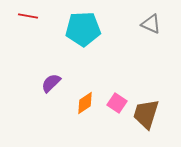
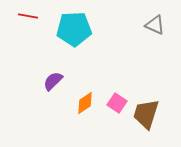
gray triangle: moved 4 px right, 1 px down
cyan pentagon: moved 9 px left
purple semicircle: moved 2 px right, 2 px up
